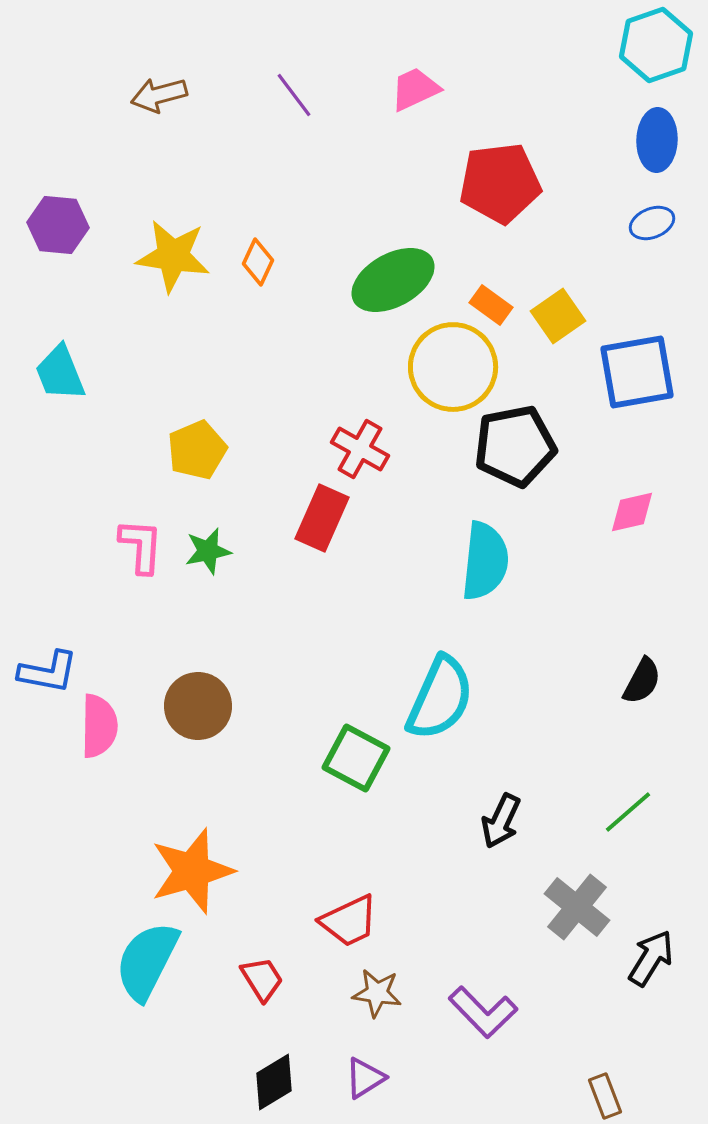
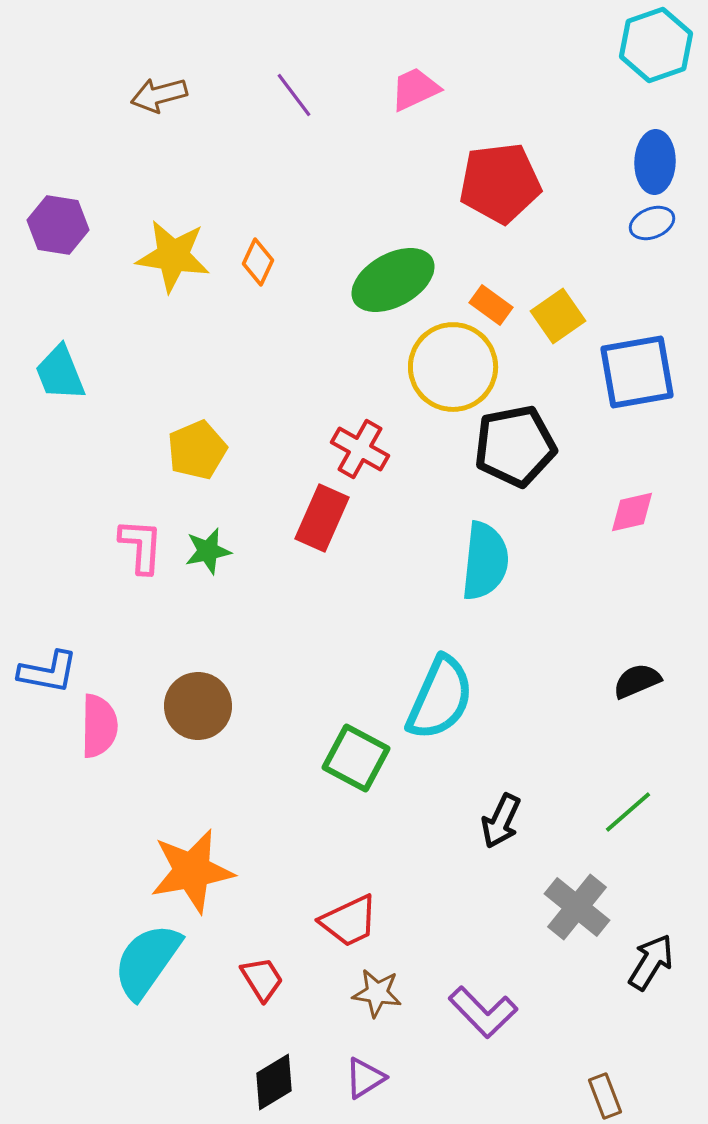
blue ellipse at (657, 140): moved 2 px left, 22 px down
purple hexagon at (58, 225): rotated 4 degrees clockwise
black semicircle at (642, 681): moved 5 px left; rotated 141 degrees counterclockwise
orange star at (192, 871): rotated 6 degrees clockwise
black arrow at (651, 958): moved 4 px down
cyan semicircle at (147, 961): rotated 8 degrees clockwise
